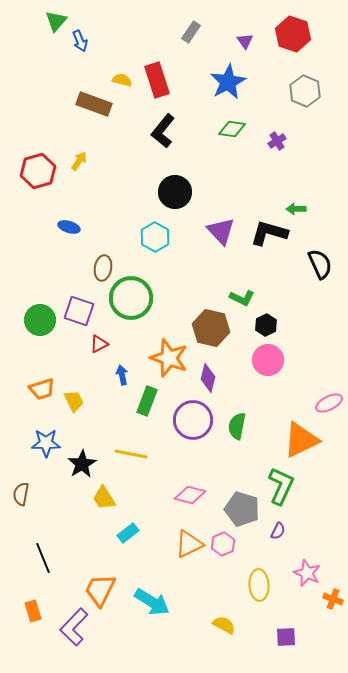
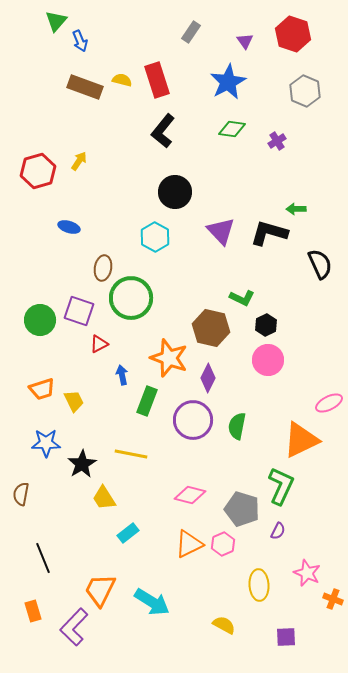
brown rectangle at (94, 104): moved 9 px left, 17 px up
purple diamond at (208, 378): rotated 12 degrees clockwise
